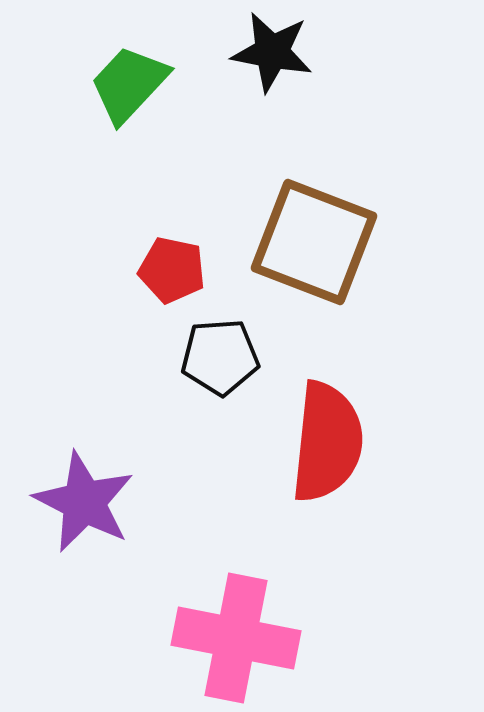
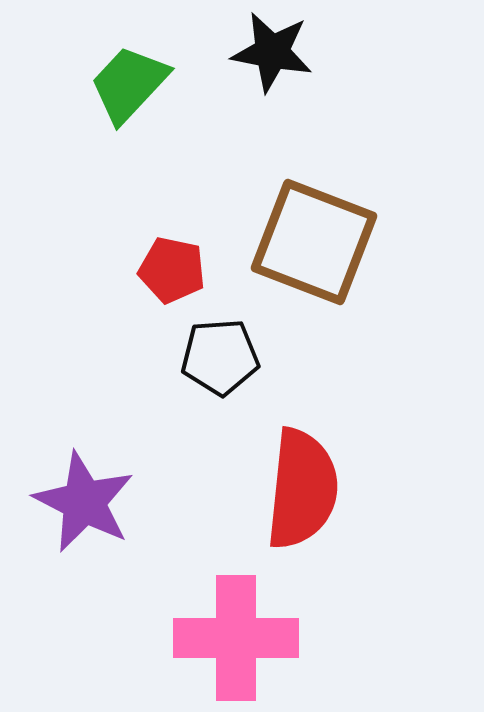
red semicircle: moved 25 px left, 47 px down
pink cross: rotated 11 degrees counterclockwise
